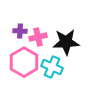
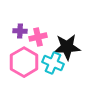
black star: moved 1 px right, 5 px down
cyan cross: moved 1 px right, 4 px up
